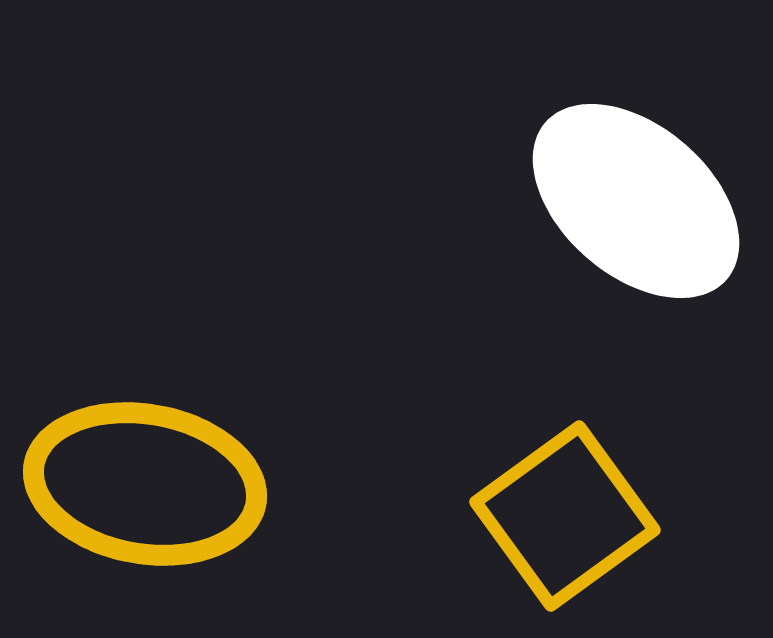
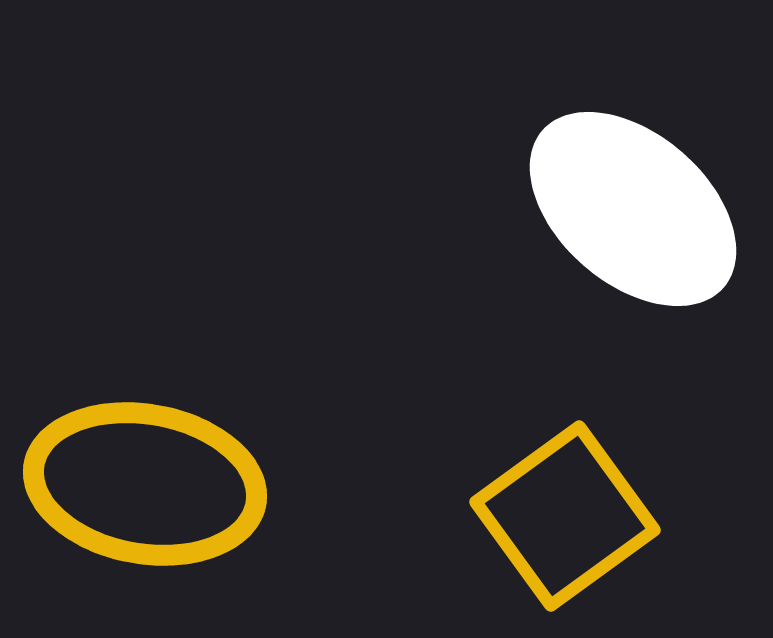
white ellipse: moved 3 px left, 8 px down
